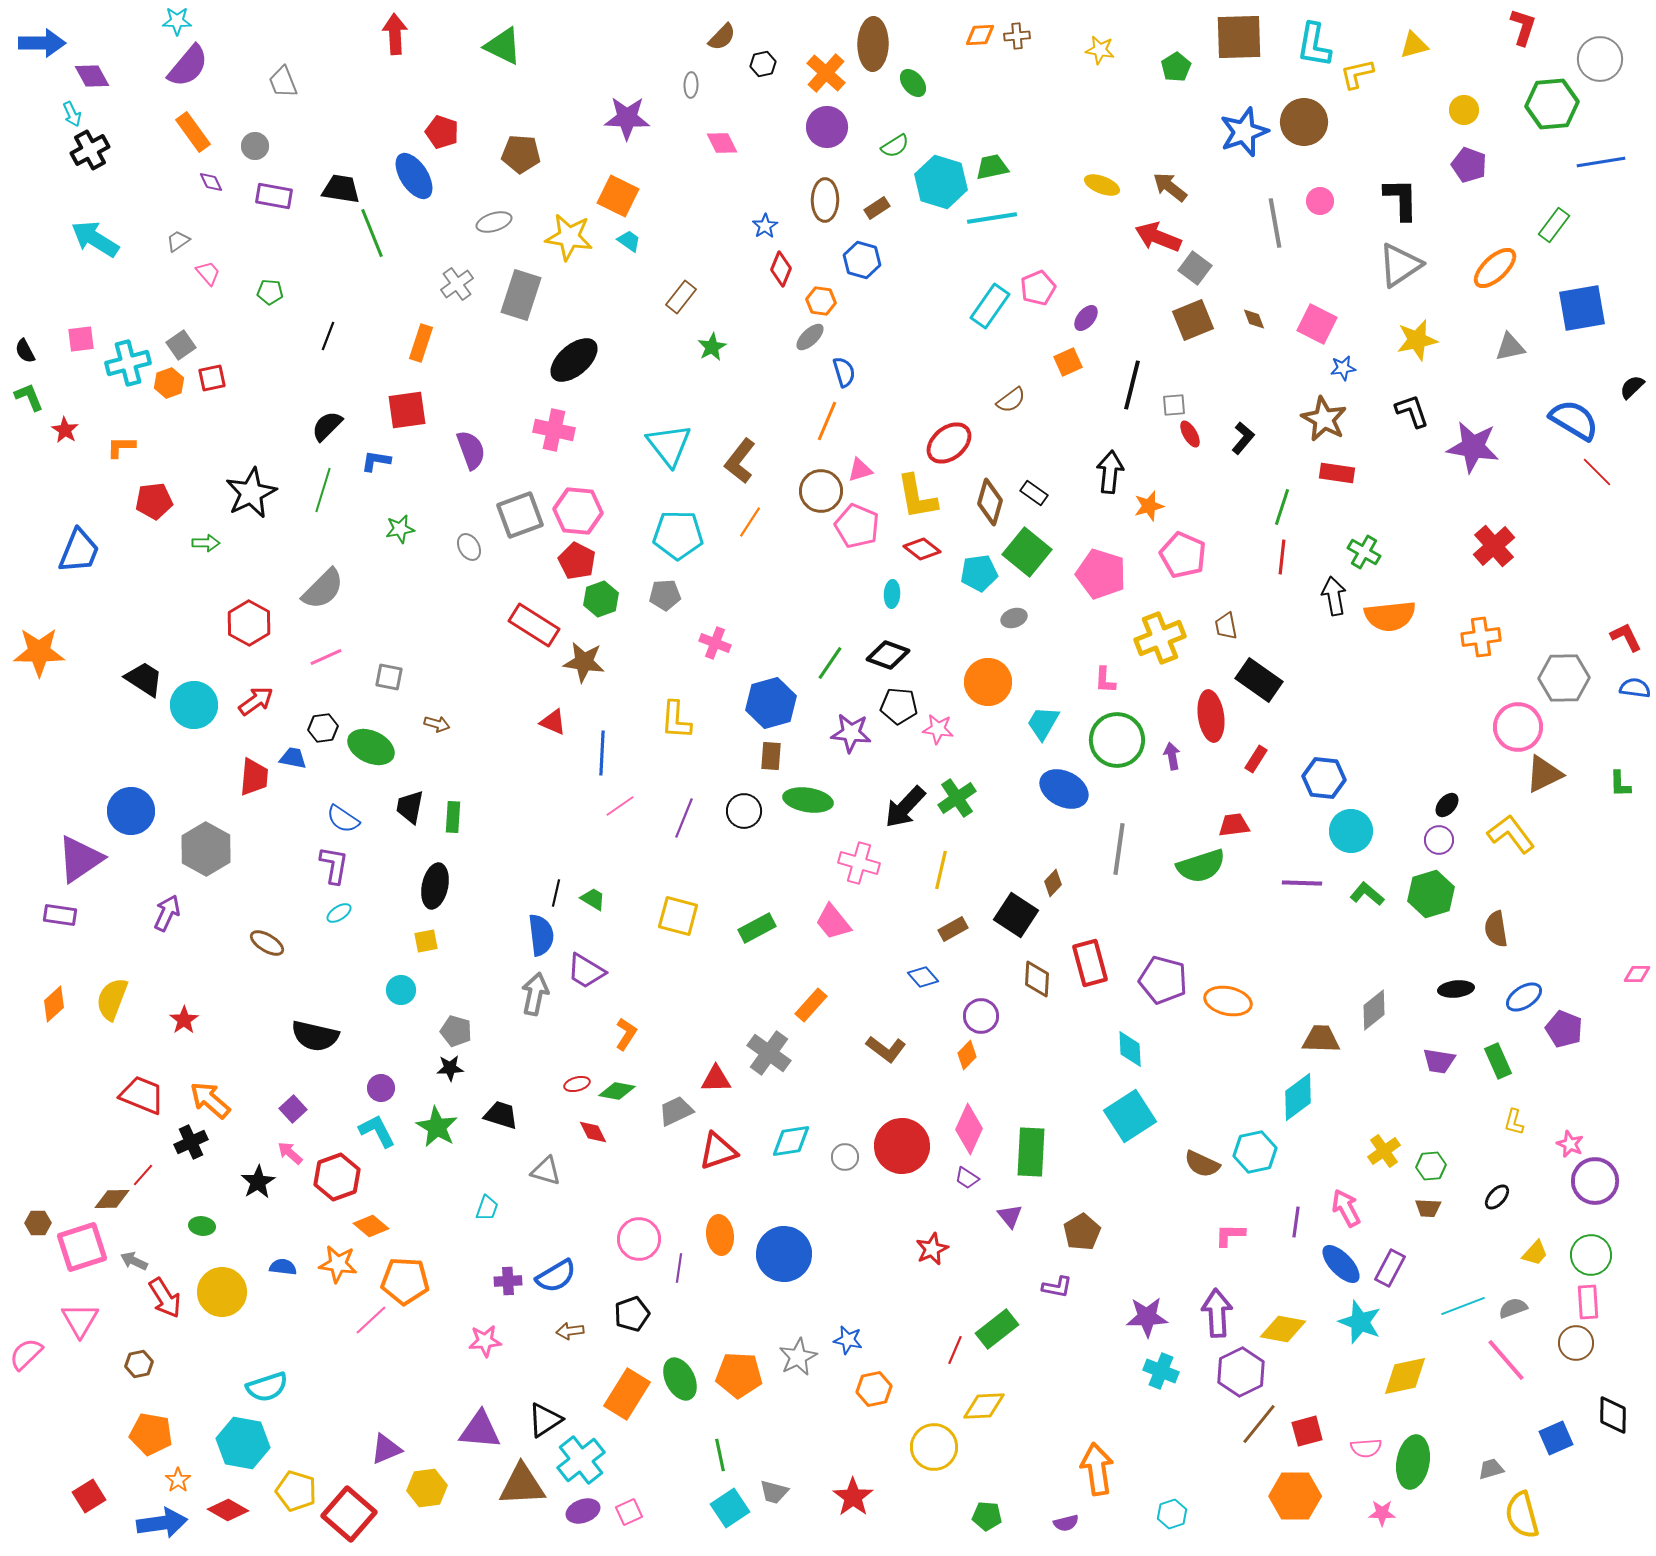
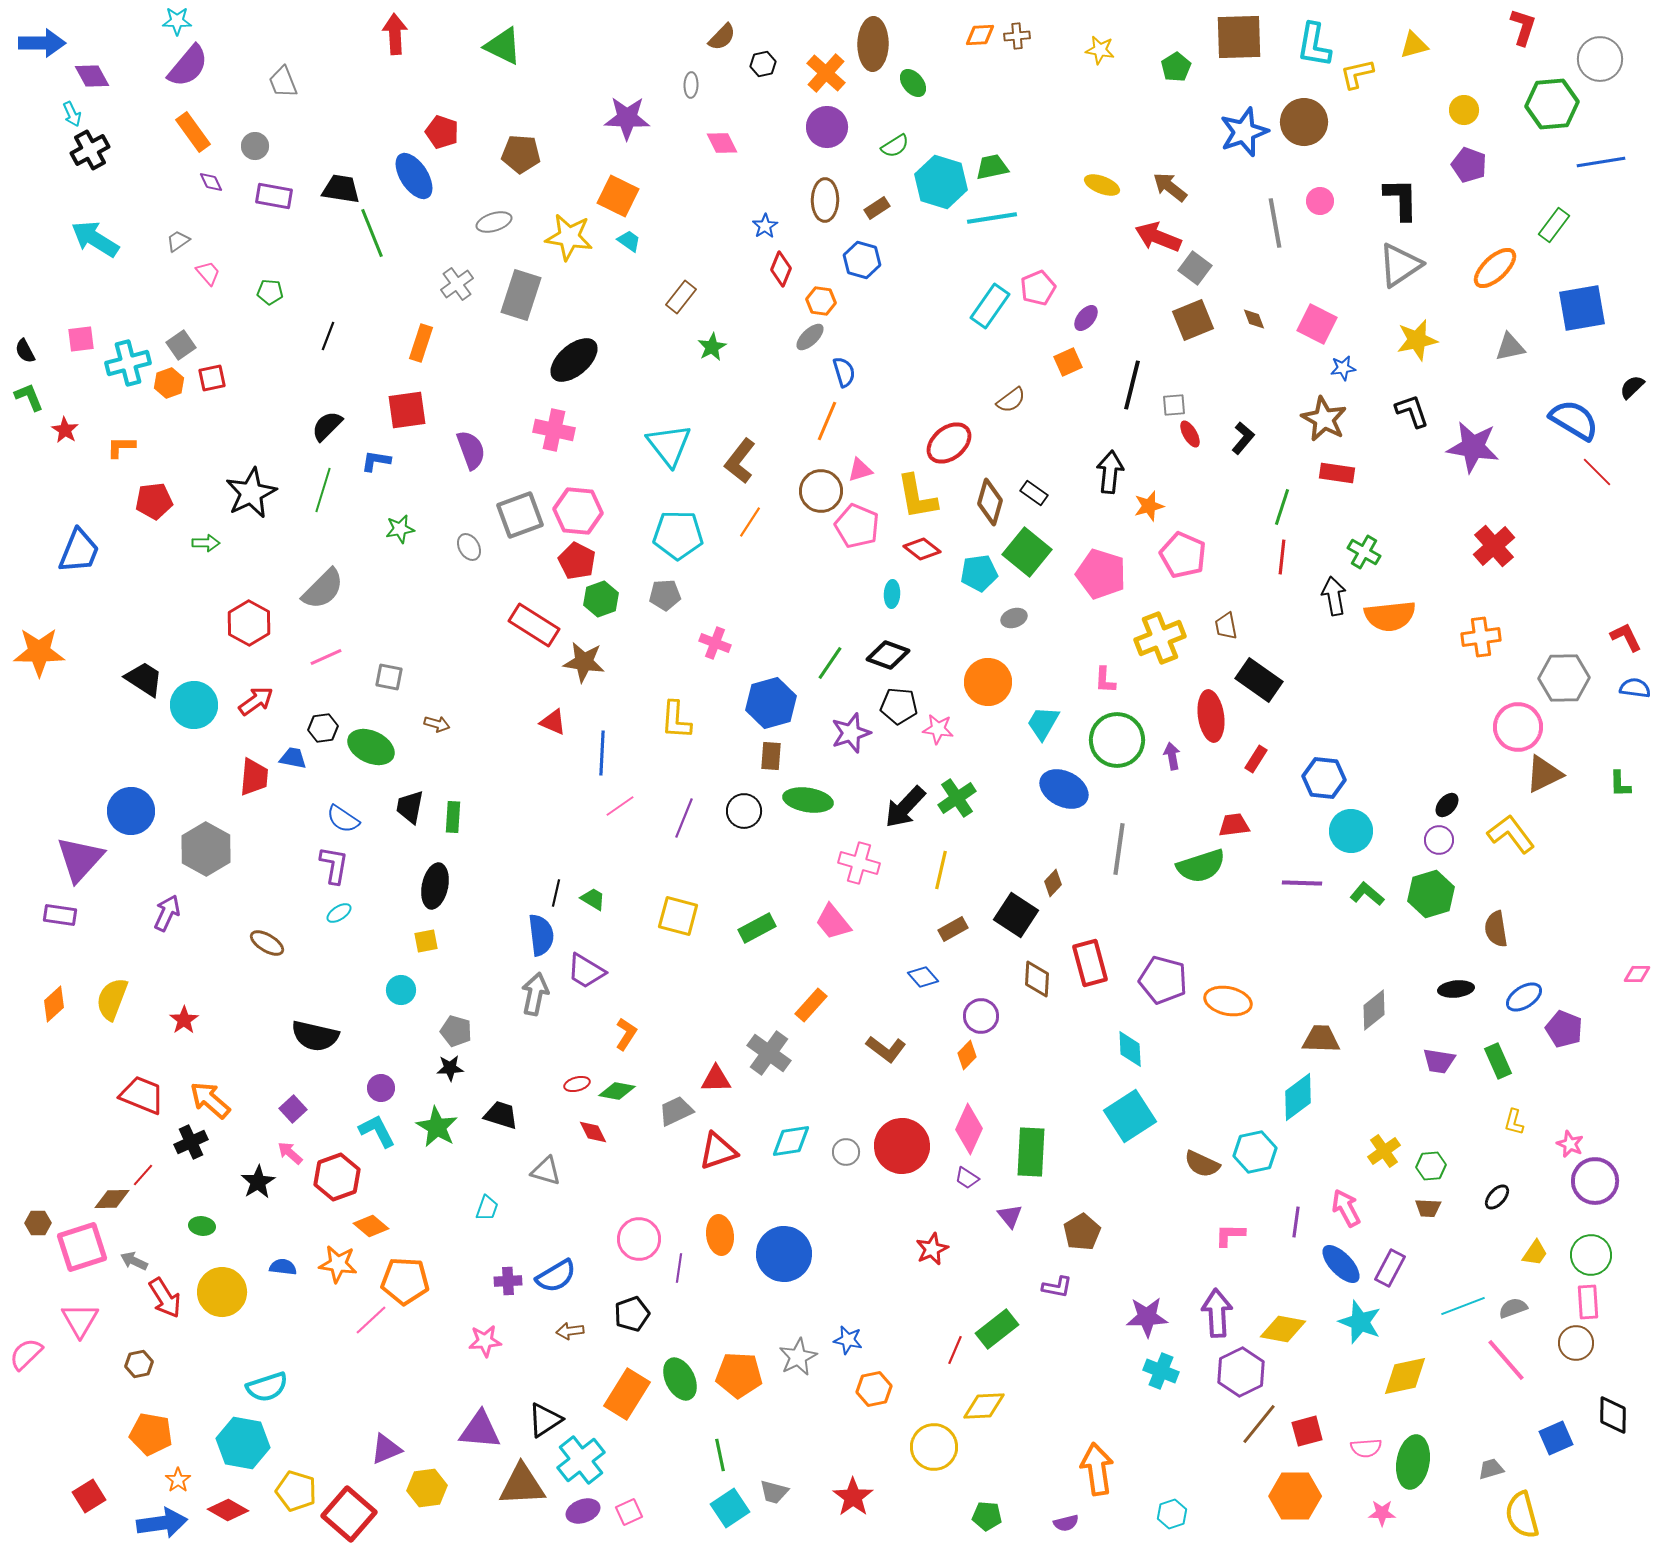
purple star at (851, 733): rotated 24 degrees counterclockwise
purple triangle at (80, 859): rotated 14 degrees counterclockwise
gray circle at (845, 1157): moved 1 px right, 5 px up
yellow trapezoid at (1535, 1253): rotated 8 degrees counterclockwise
